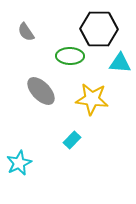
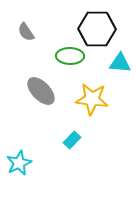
black hexagon: moved 2 px left
